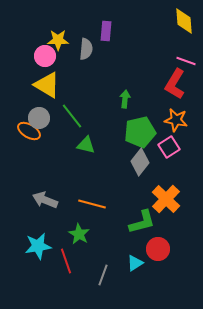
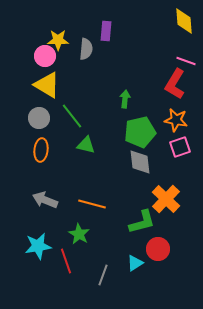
orange ellipse: moved 12 px right, 19 px down; rotated 65 degrees clockwise
pink square: moved 11 px right; rotated 15 degrees clockwise
gray diamond: rotated 44 degrees counterclockwise
